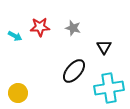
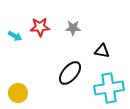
gray star: rotated 14 degrees counterclockwise
black triangle: moved 2 px left, 4 px down; rotated 49 degrees counterclockwise
black ellipse: moved 4 px left, 2 px down
